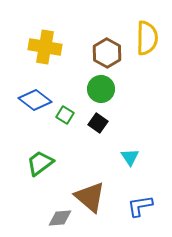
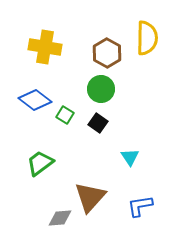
brown triangle: rotated 32 degrees clockwise
